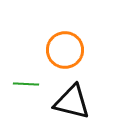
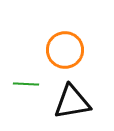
black triangle: rotated 24 degrees counterclockwise
